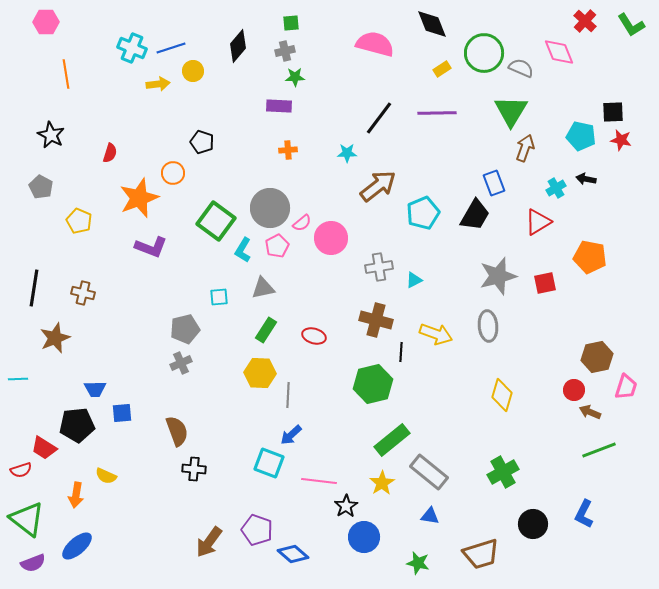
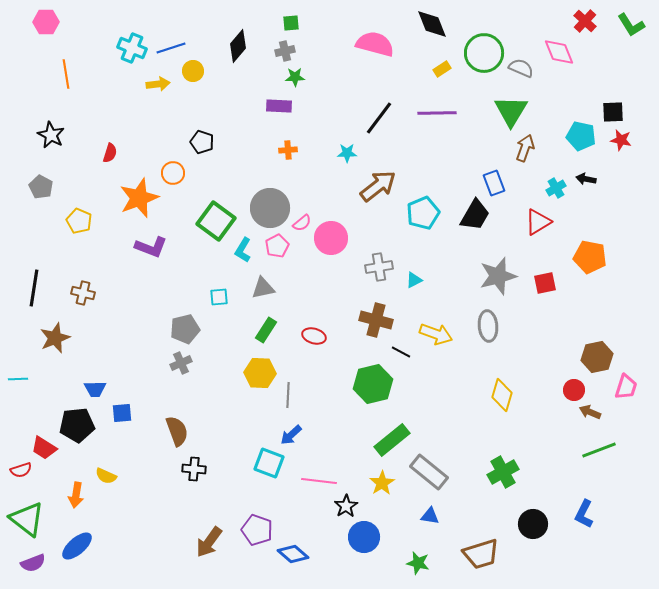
black line at (401, 352): rotated 66 degrees counterclockwise
